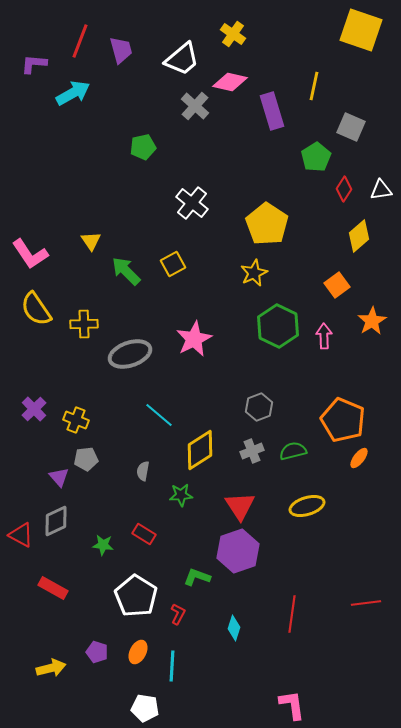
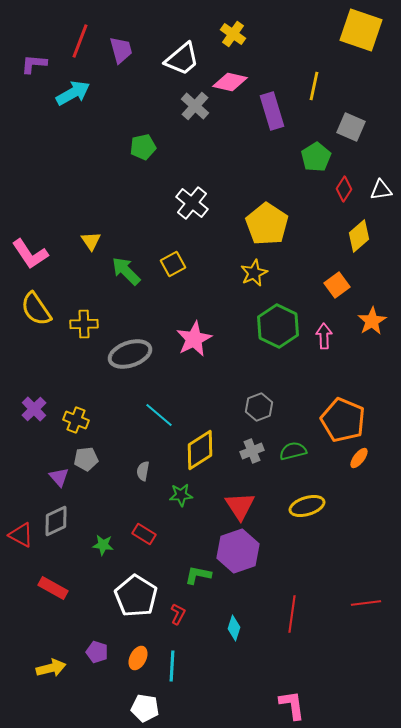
green L-shape at (197, 577): moved 1 px right, 2 px up; rotated 8 degrees counterclockwise
orange ellipse at (138, 652): moved 6 px down
